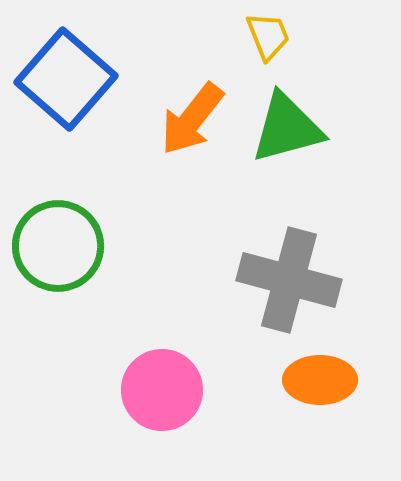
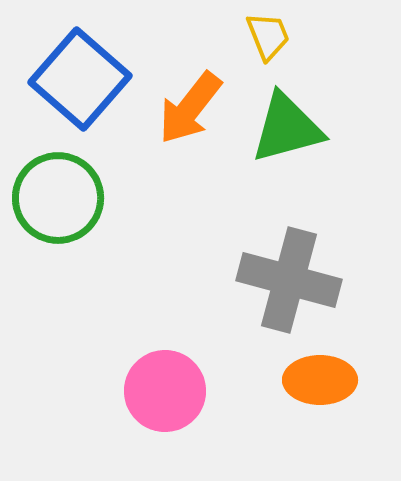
blue square: moved 14 px right
orange arrow: moved 2 px left, 11 px up
green circle: moved 48 px up
pink circle: moved 3 px right, 1 px down
